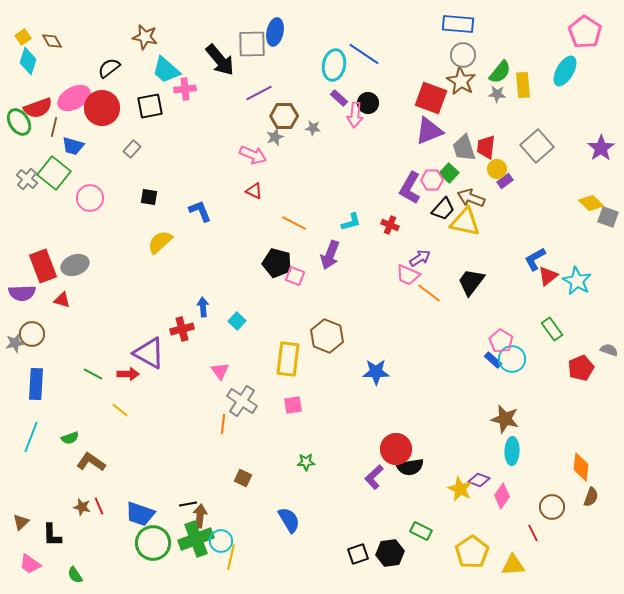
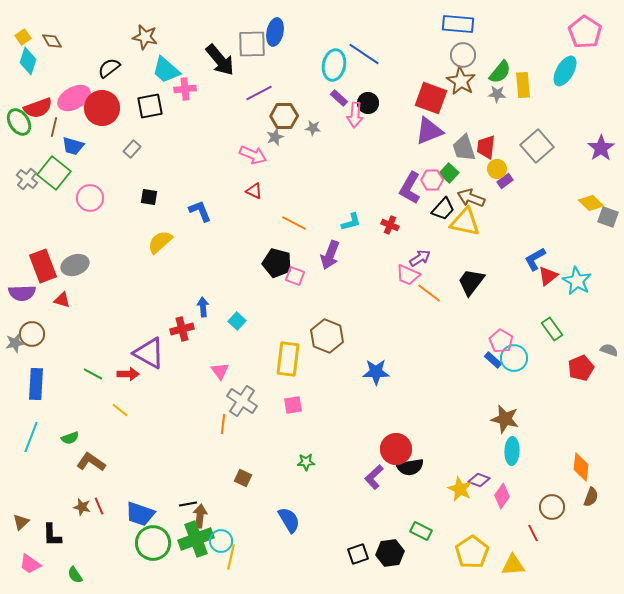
cyan circle at (512, 359): moved 2 px right, 1 px up
